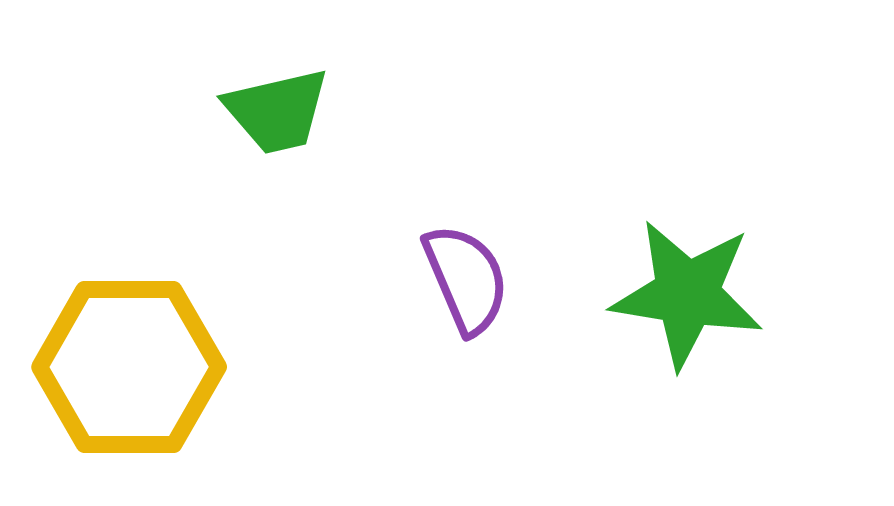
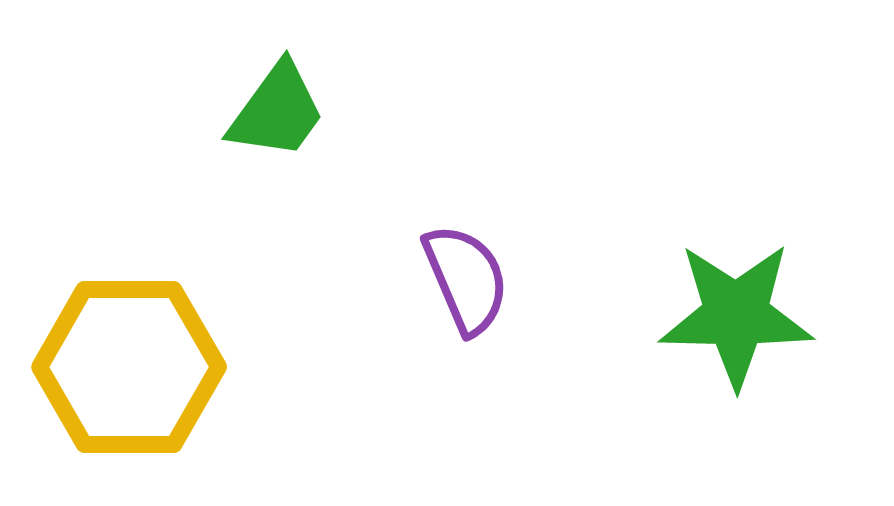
green trapezoid: rotated 41 degrees counterclockwise
green star: moved 49 px right, 21 px down; rotated 8 degrees counterclockwise
